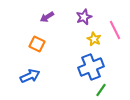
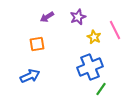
purple star: moved 6 px left
yellow star: moved 2 px up
orange square: rotated 35 degrees counterclockwise
blue cross: moved 1 px left
green line: moved 1 px up
